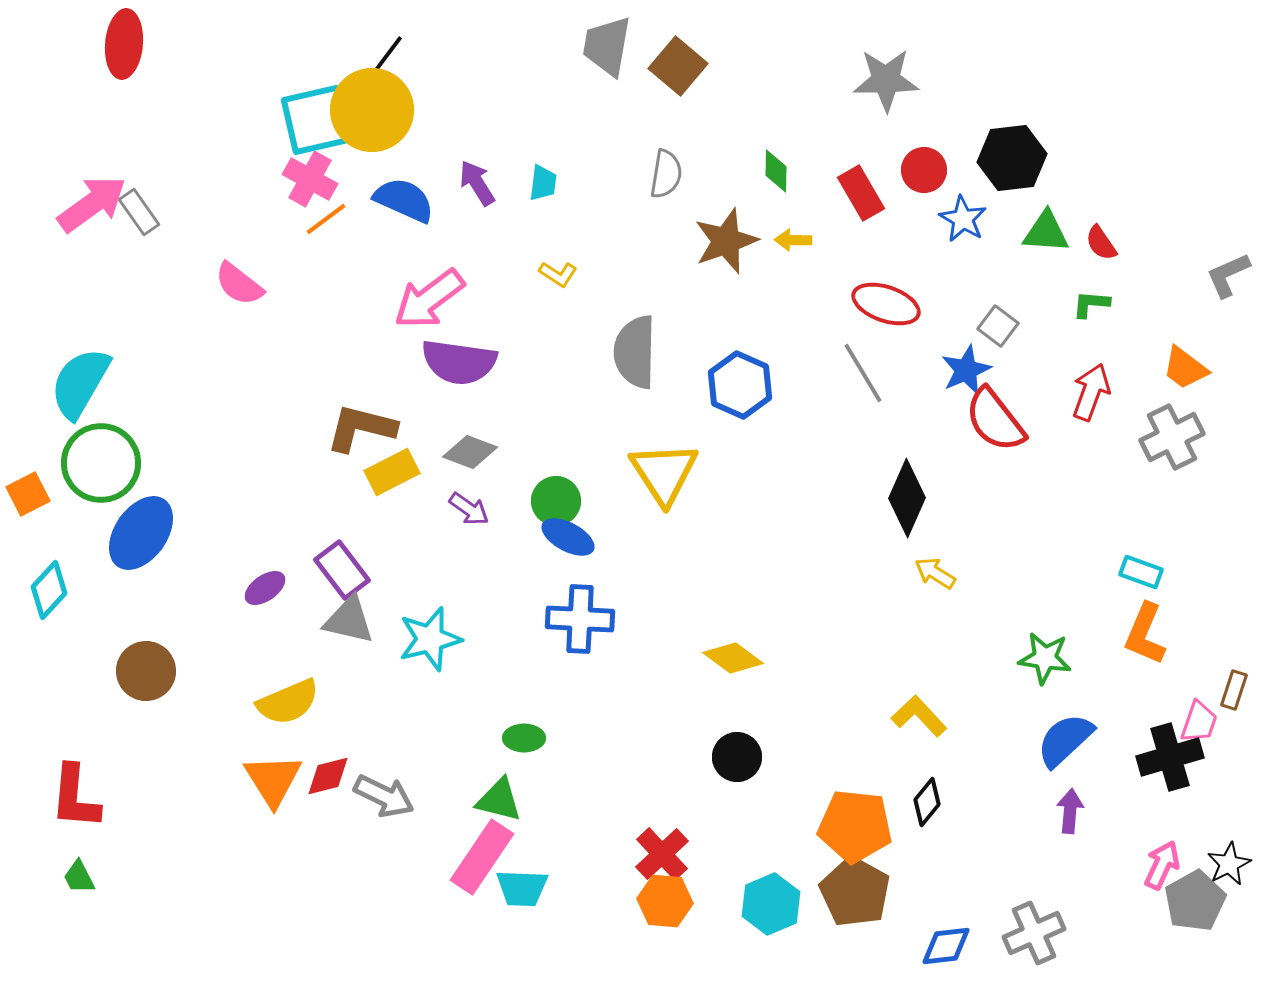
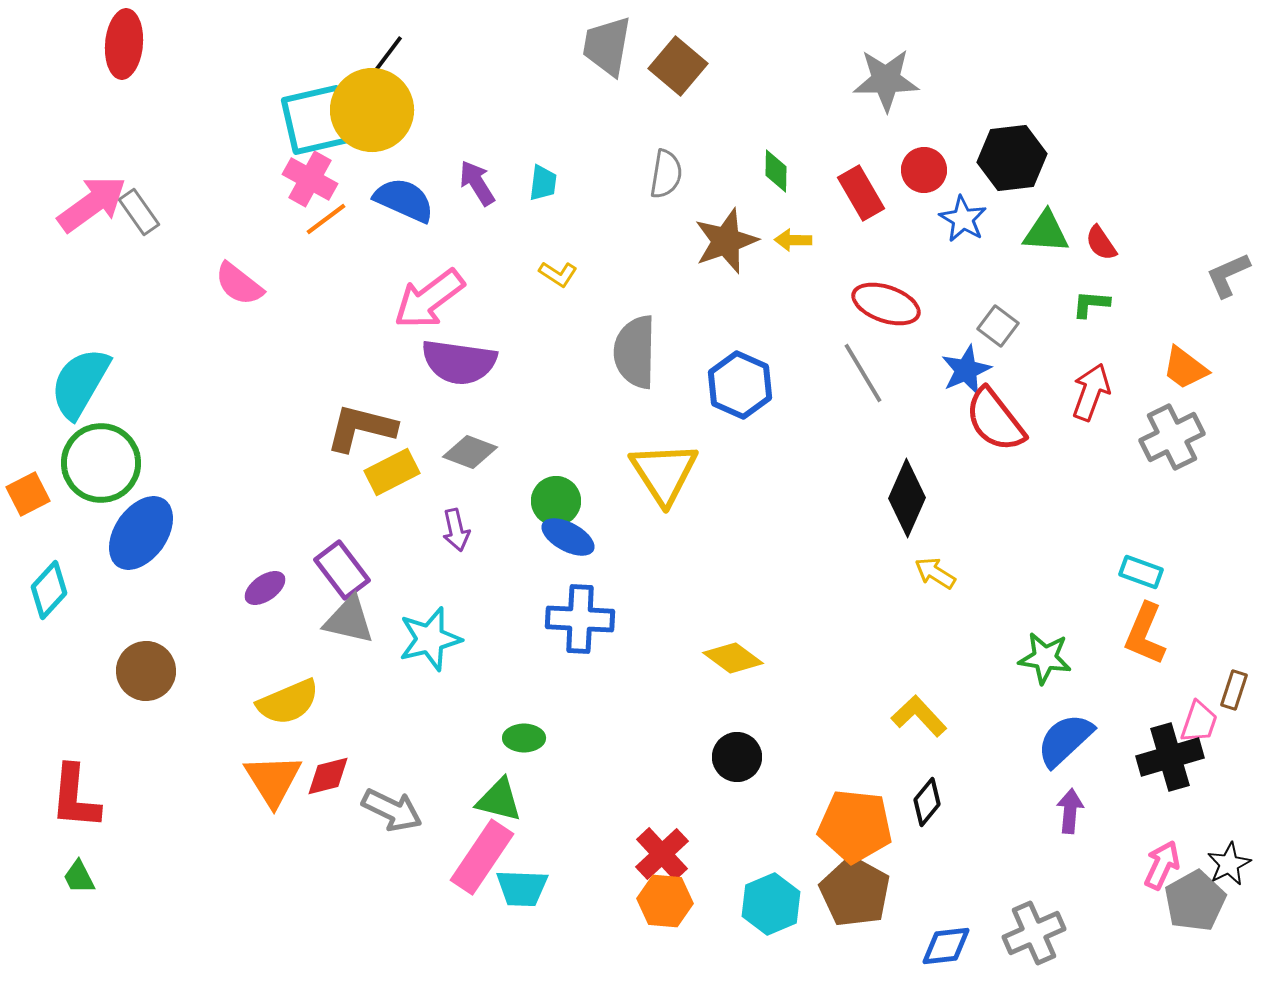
purple arrow at (469, 509): moved 13 px left, 21 px down; rotated 42 degrees clockwise
gray arrow at (384, 796): moved 8 px right, 14 px down
